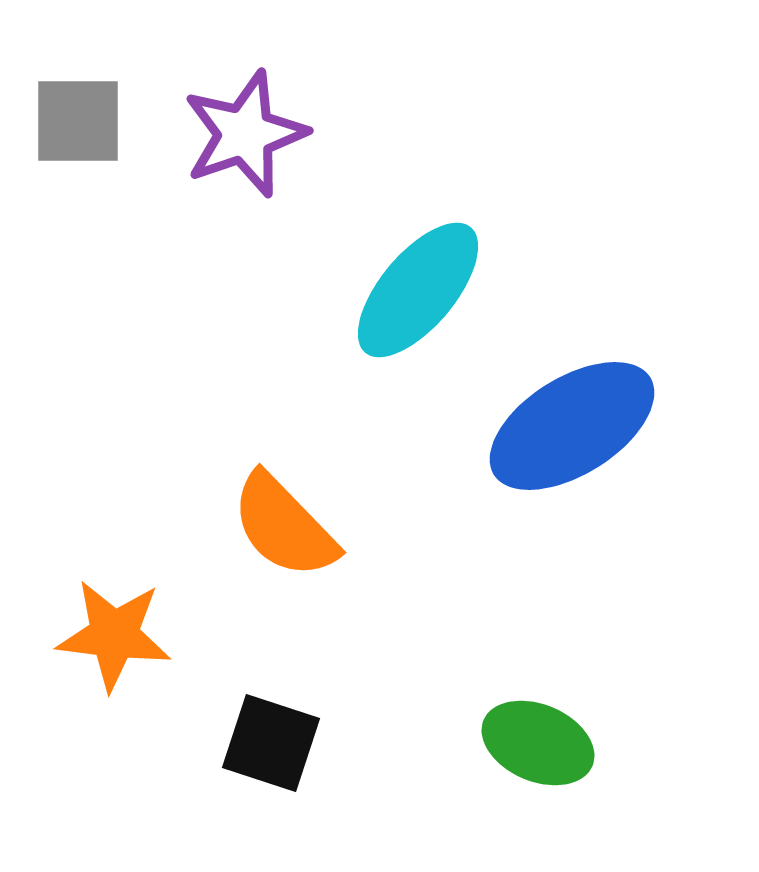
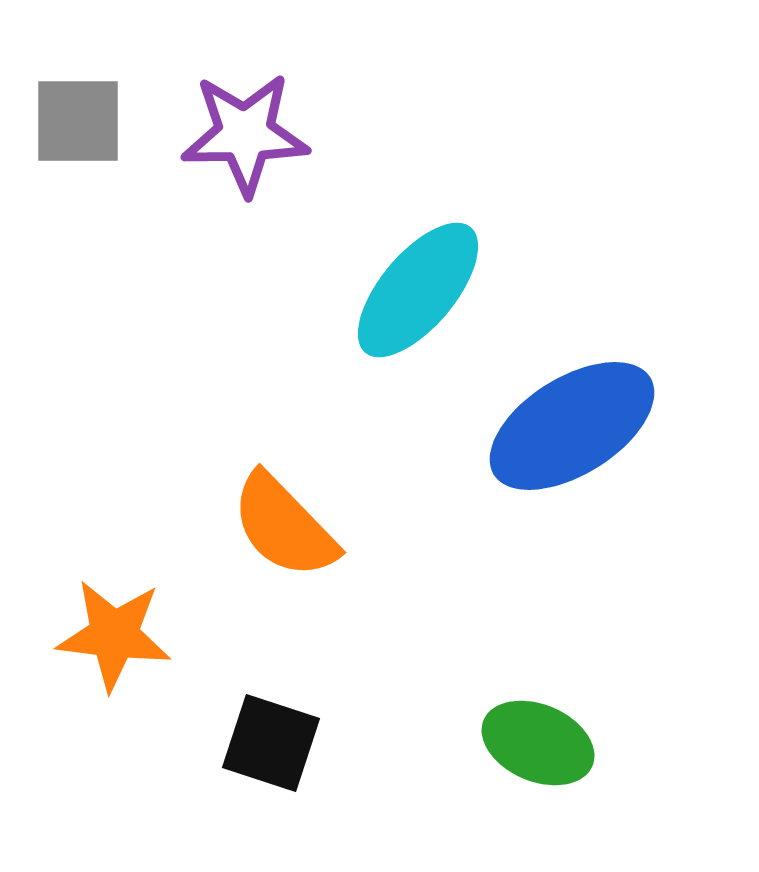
purple star: rotated 18 degrees clockwise
